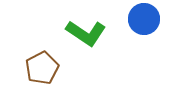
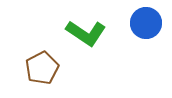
blue circle: moved 2 px right, 4 px down
